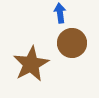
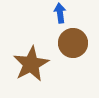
brown circle: moved 1 px right
